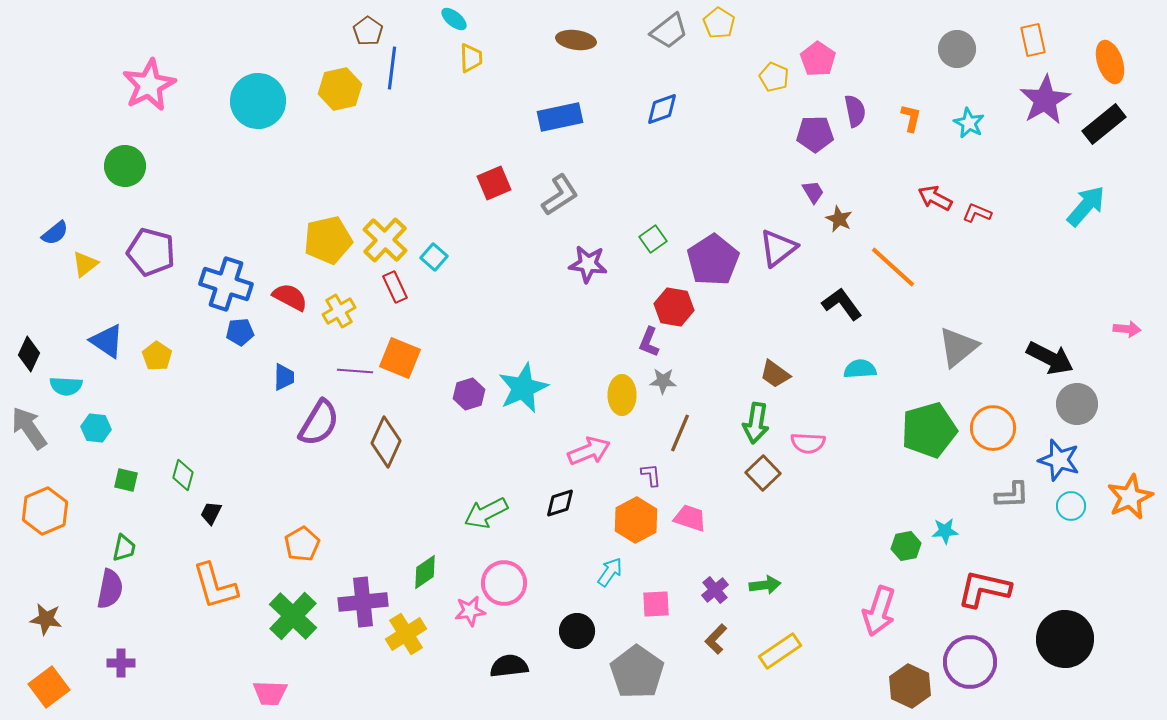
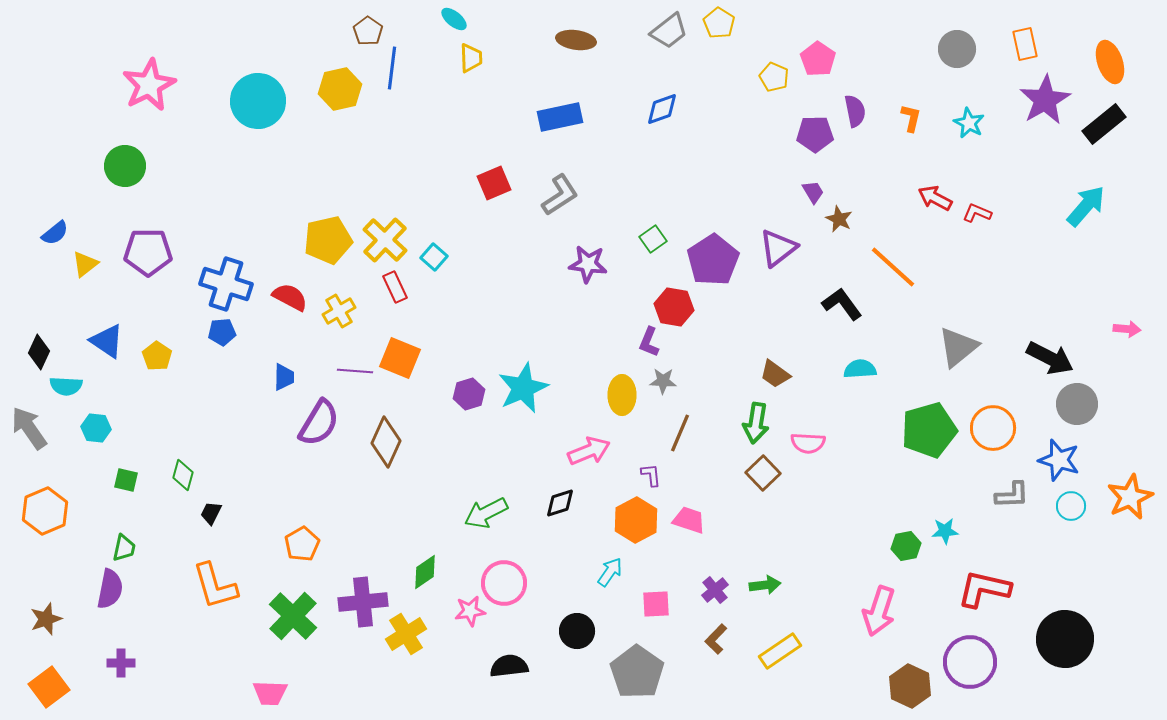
orange rectangle at (1033, 40): moved 8 px left, 4 px down
purple pentagon at (151, 252): moved 3 px left; rotated 15 degrees counterclockwise
blue pentagon at (240, 332): moved 18 px left
black diamond at (29, 354): moved 10 px right, 2 px up
pink trapezoid at (690, 518): moved 1 px left, 2 px down
brown star at (46, 619): rotated 28 degrees counterclockwise
